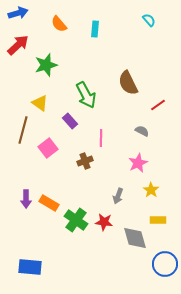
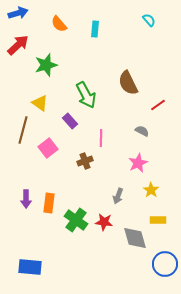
orange rectangle: rotated 66 degrees clockwise
